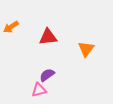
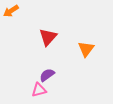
orange arrow: moved 16 px up
red triangle: rotated 42 degrees counterclockwise
